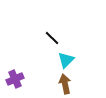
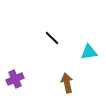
cyan triangle: moved 23 px right, 8 px up; rotated 36 degrees clockwise
brown arrow: moved 2 px right, 1 px up
